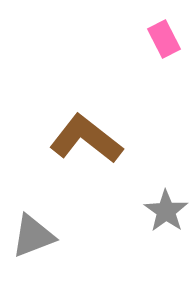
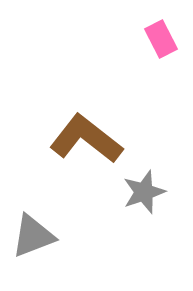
pink rectangle: moved 3 px left
gray star: moved 22 px left, 19 px up; rotated 18 degrees clockwise
